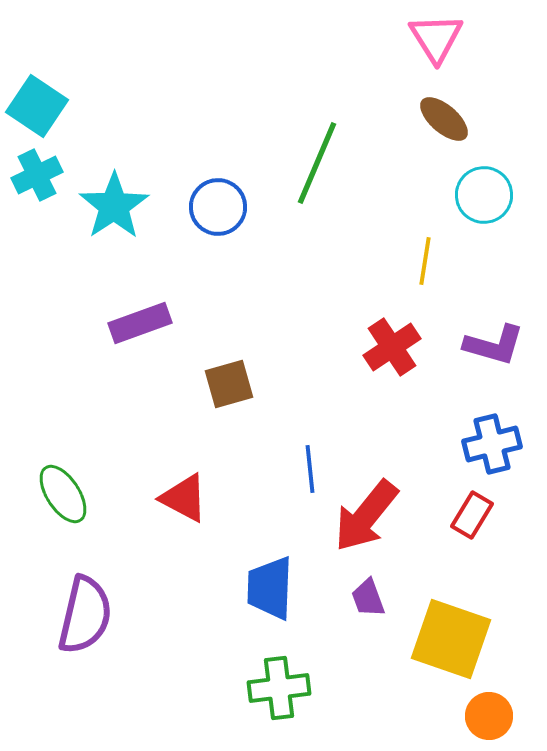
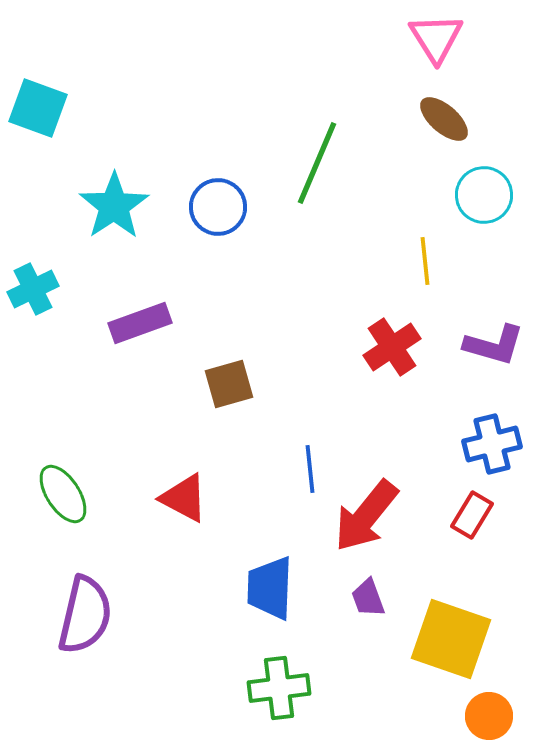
cyan square: moved 1 px right, 2 px down; rotated 14 degrees counterclockwise
cyan cross: moved 4 px left, 114 px down
yellow line: rotated 15 degrees counterclockwise
